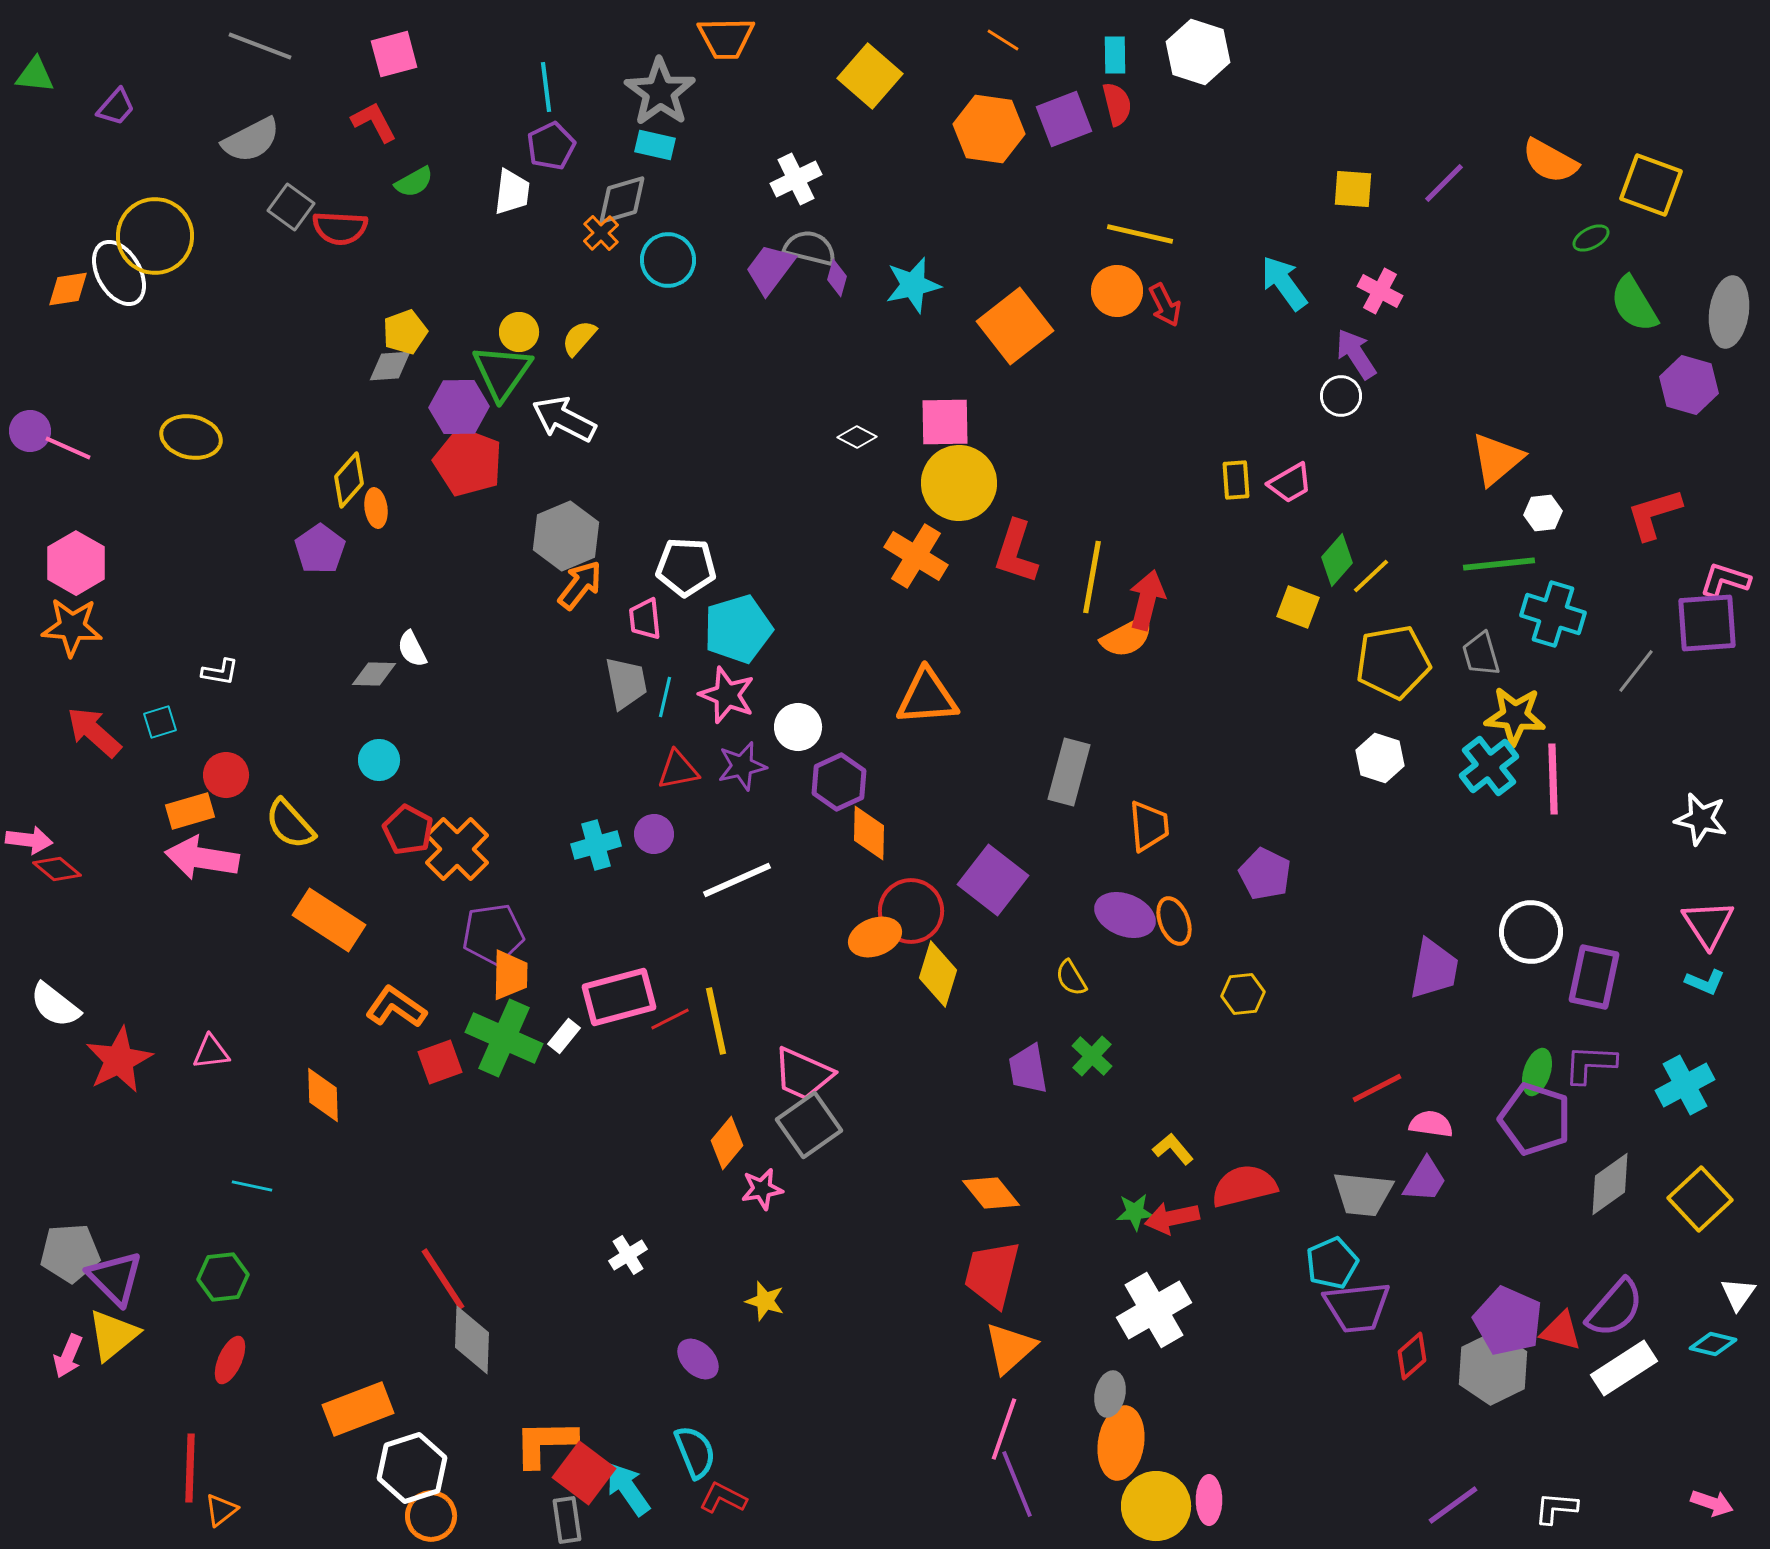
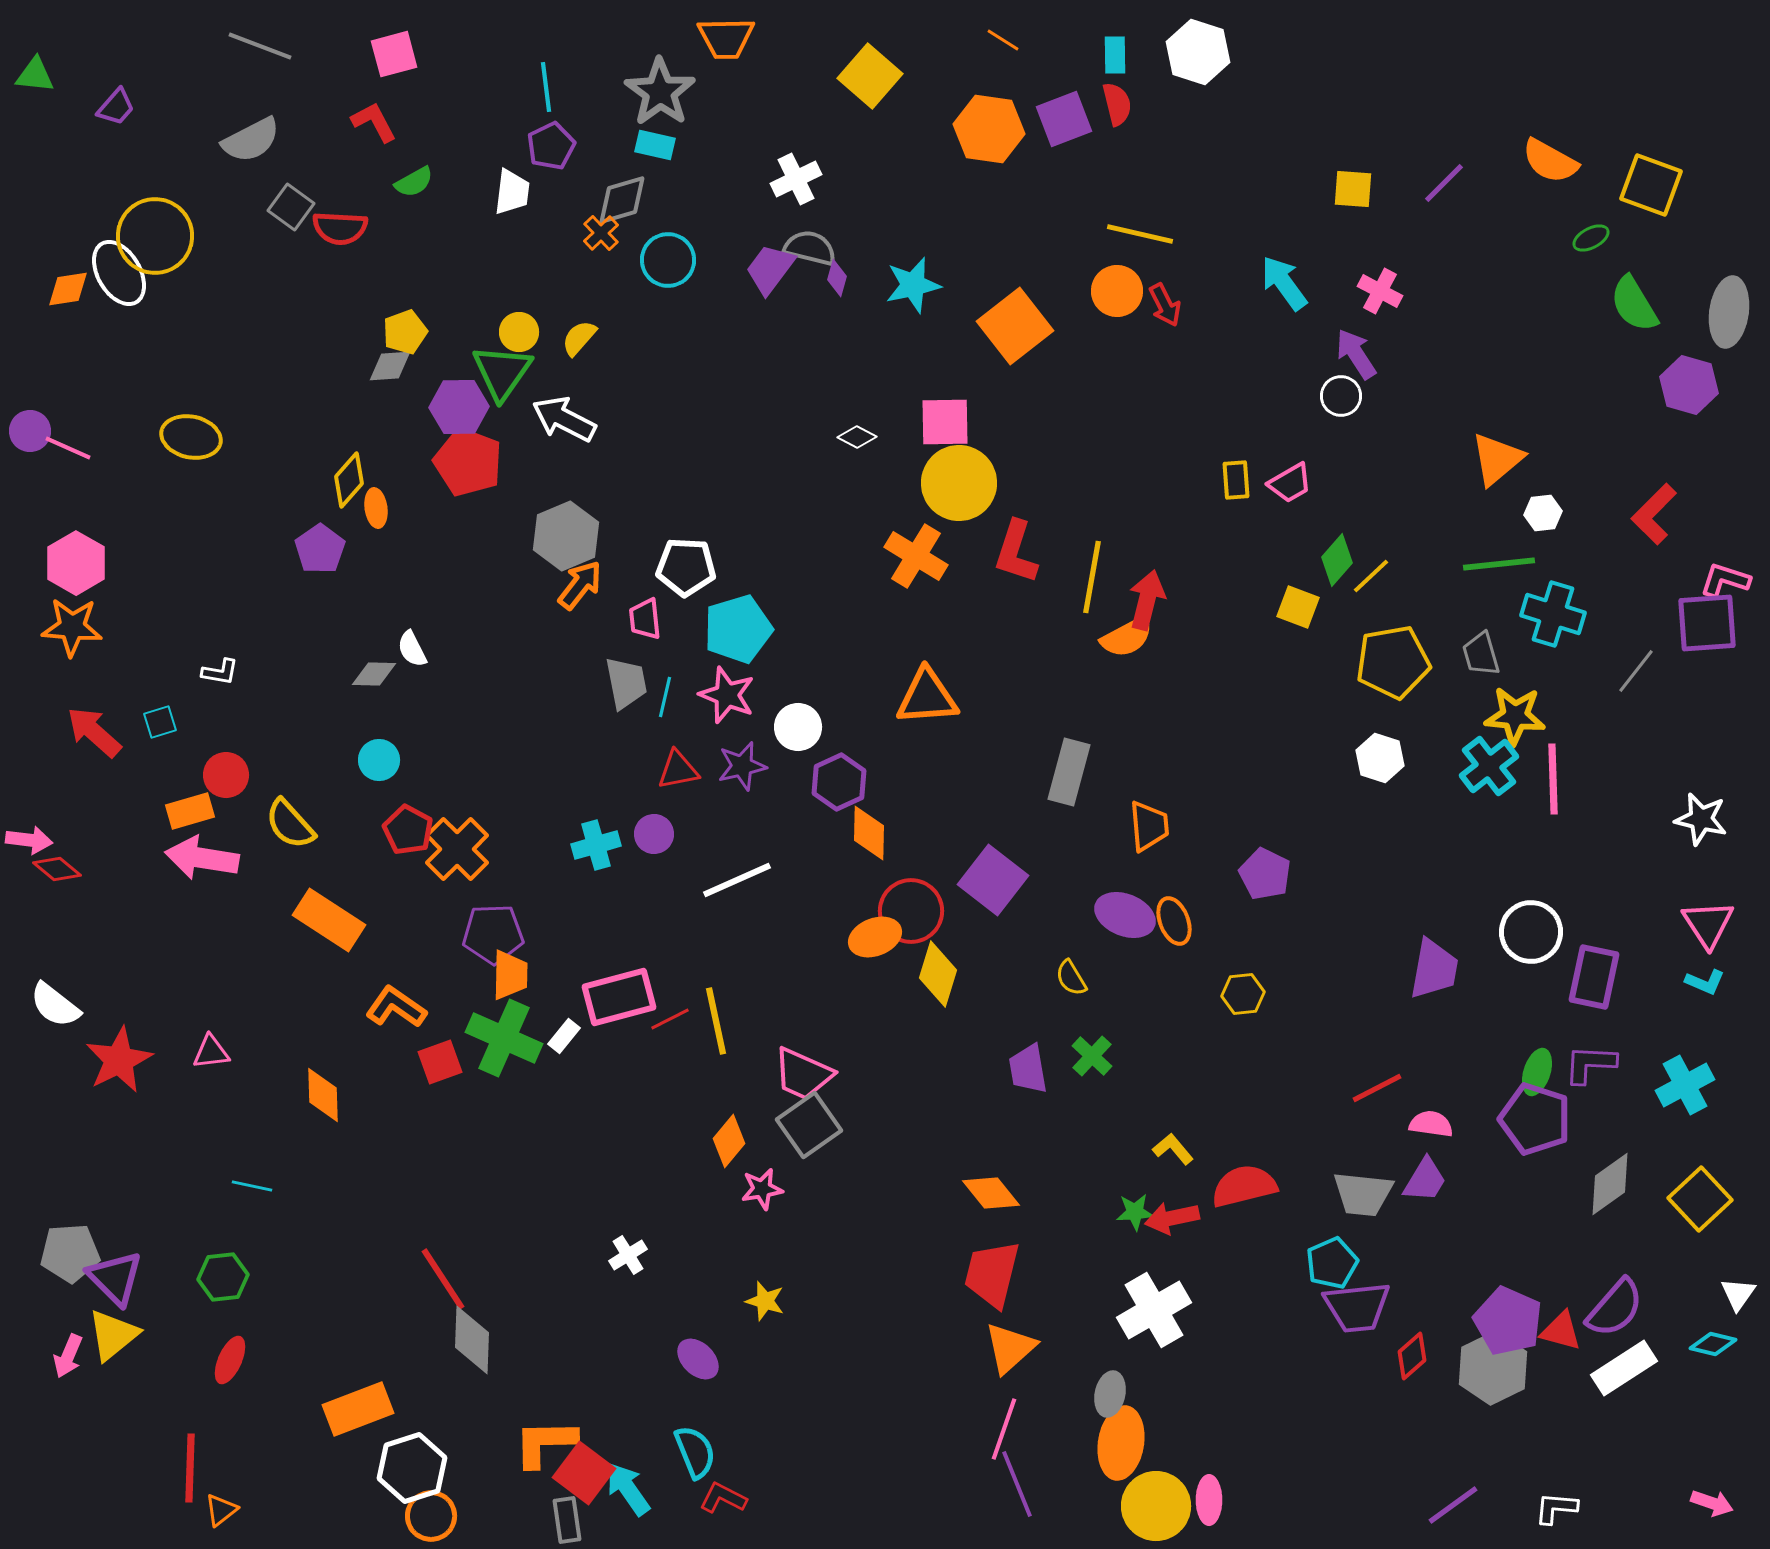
red L-shape at (1654, 514): rotated 28 degrees counterclockwise
purple pentagon at (493, 934): rotated 6 degrees clockwise
orange diamond at (727, 1143): moved 2 px right, 2 px up
